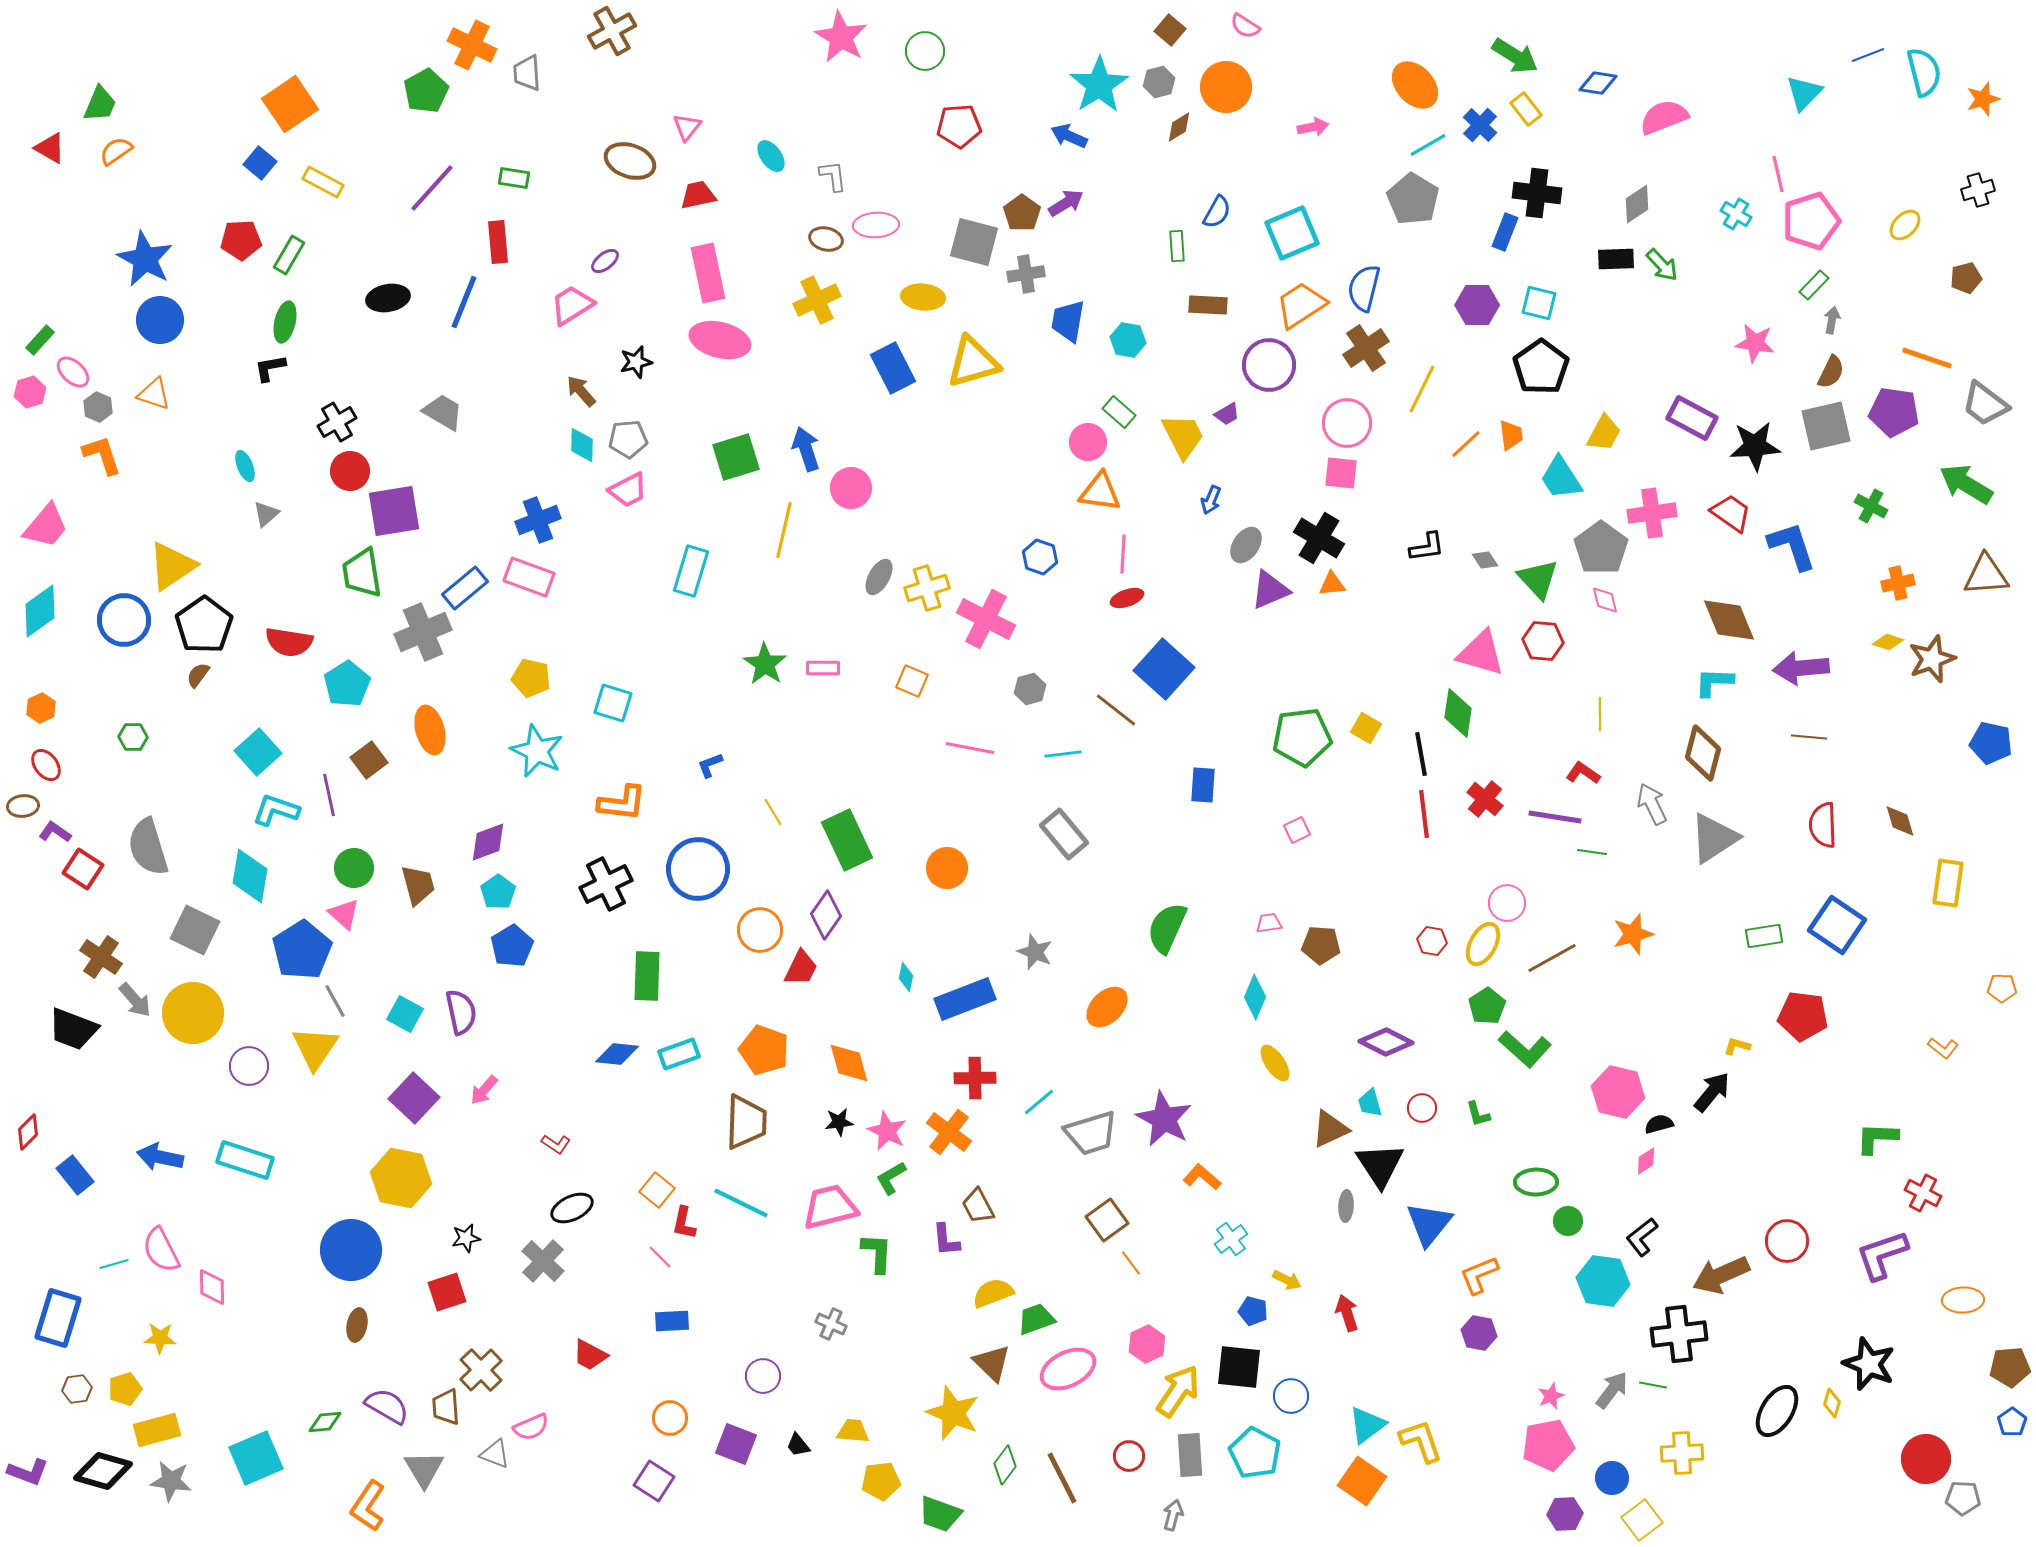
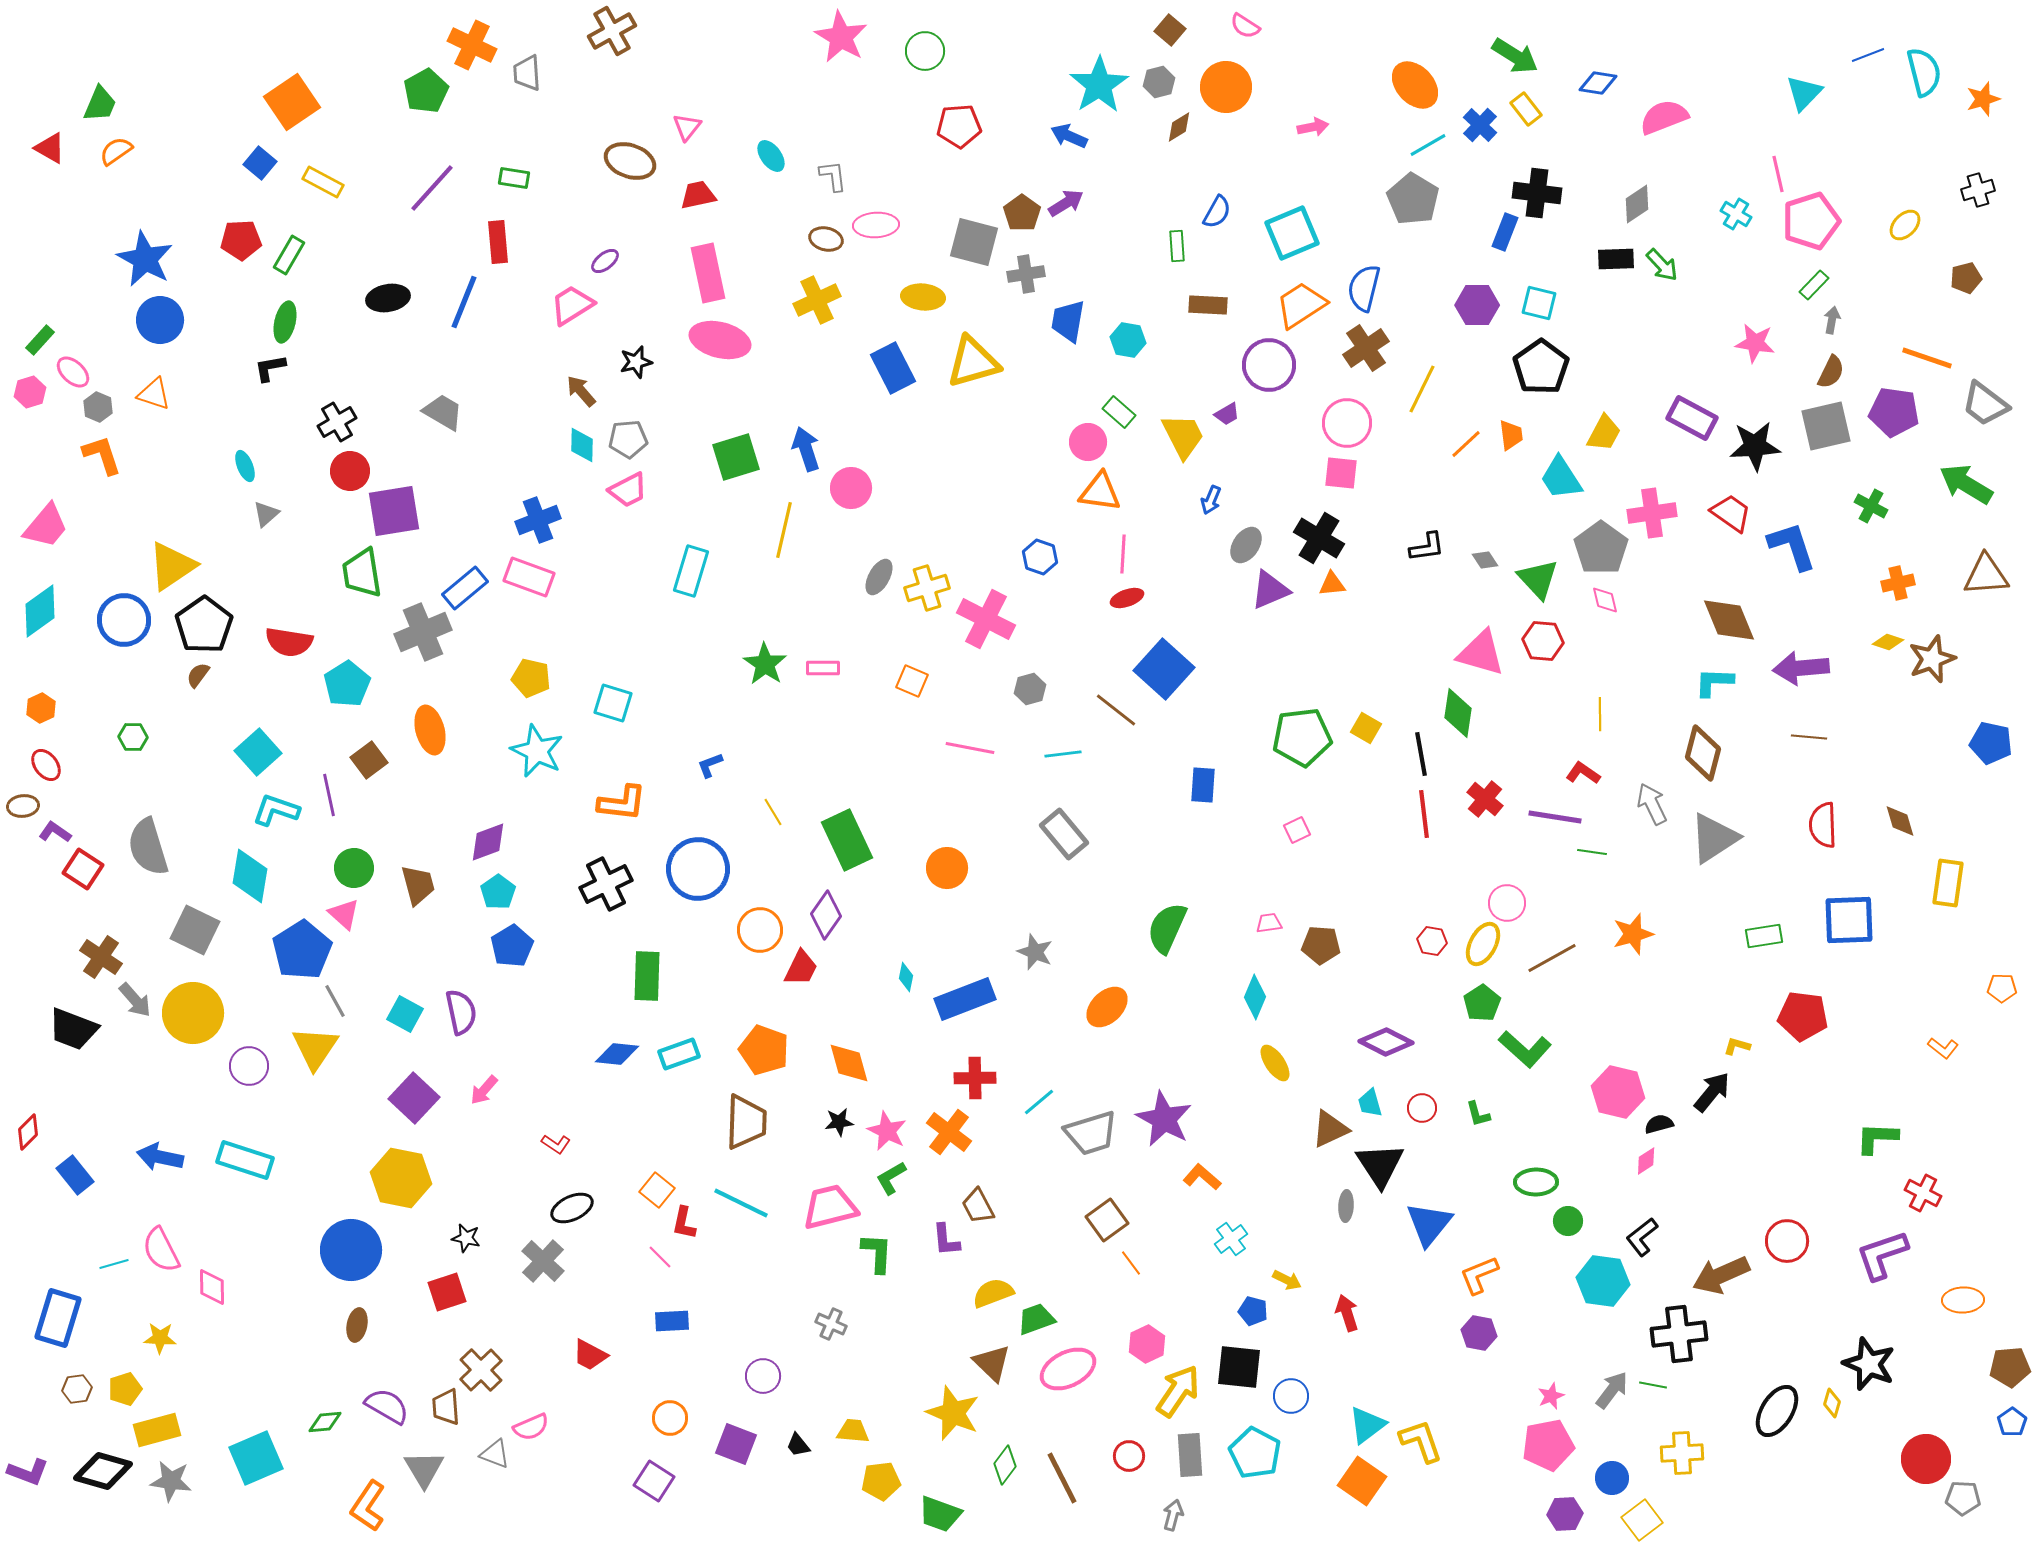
orange square at (290, 104): moved 2 px right, 2 px up
blue square at (1837, 925): moved 12 px right, 5 px up; rotated 36 degrees counterclockwise
green pentagon at (1487, 1006): moved 5 px left, 3 px up
black star at (466, 1238): rotated 24 degrees clockwise
